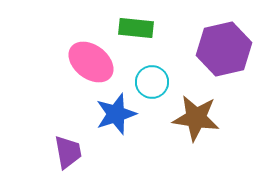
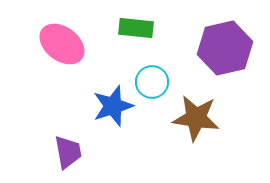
purple hexagon: moved 1 px right, 1 px up
pink ellipse: moved 29 px left, 18 px up
blue star: moved 3 px left, 8 px up
